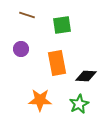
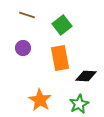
green square: rotated 30 degrees counterclockwise
purple circle: moved 2 px right, 1 px up
orange rectangle: moved 3 px right, 5 px up
orange star: rotated 30 degrees clockwise
